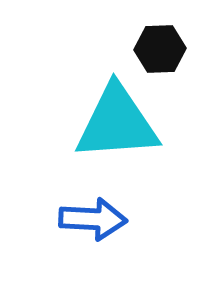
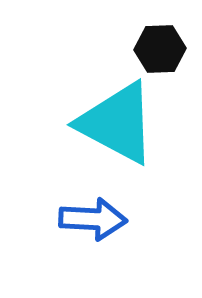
cyan triangle: rotated 32 degrees clockwise
